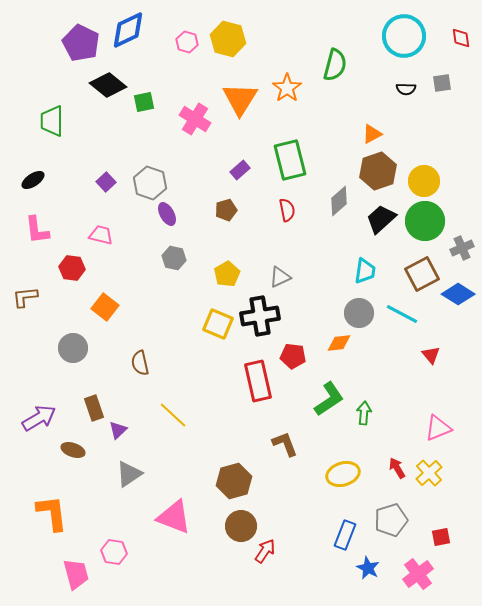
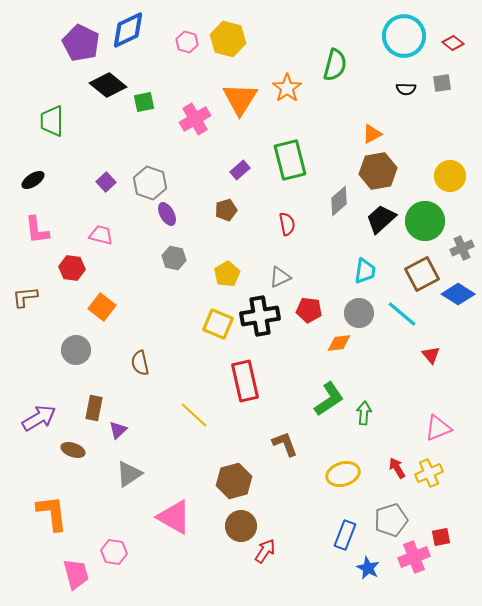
red diamond at (461, 38): moved 8 px left, 5 px down; rotated 45 degrees counterclockwise
pink cross at (195, 119): rotated 28 degrees clockwise
brown hexagon at (378, 171): rotated 9 degrees clockwise
yellow circle at (424, 181): moved 26 px right, 5 px up
red semicircle at (287, 210): moved 14 px down
orange square at (105, 307): moved 3 px left
cyan line at (402, 314): rotated 12 degrees clockwise
gray circle at (73, 348): moved 3 px right, 2 px down
red pentagon at (293, 356): moved 16 px right, 46 px up
red rectangle at (258, 381): moved 13 px left
brown rectangle at (94, 408): rotated 30 degrees clockwise
yellow line at (173, 415): moved 21 px right
yellow cross at (429, 473): rotated 20 degrees clockwise
pink triangle at (174, 517): rotated 9 degrees clockwise
pink cross at (418, 574): moved 4 px left, 17 px up; rotated 16 degrees clockwise
